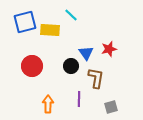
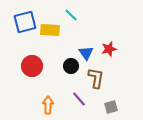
purple line: rotated 42 degrees counterclockwise
orange arrow: moved 1 px down
